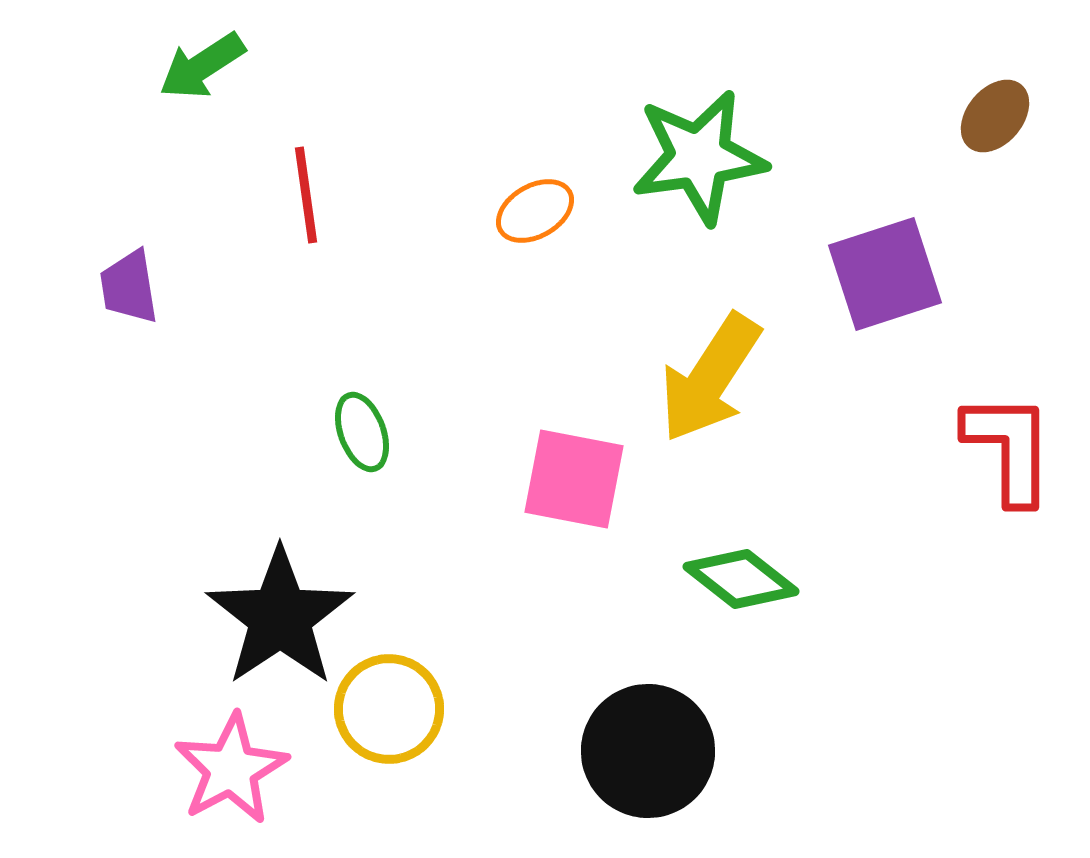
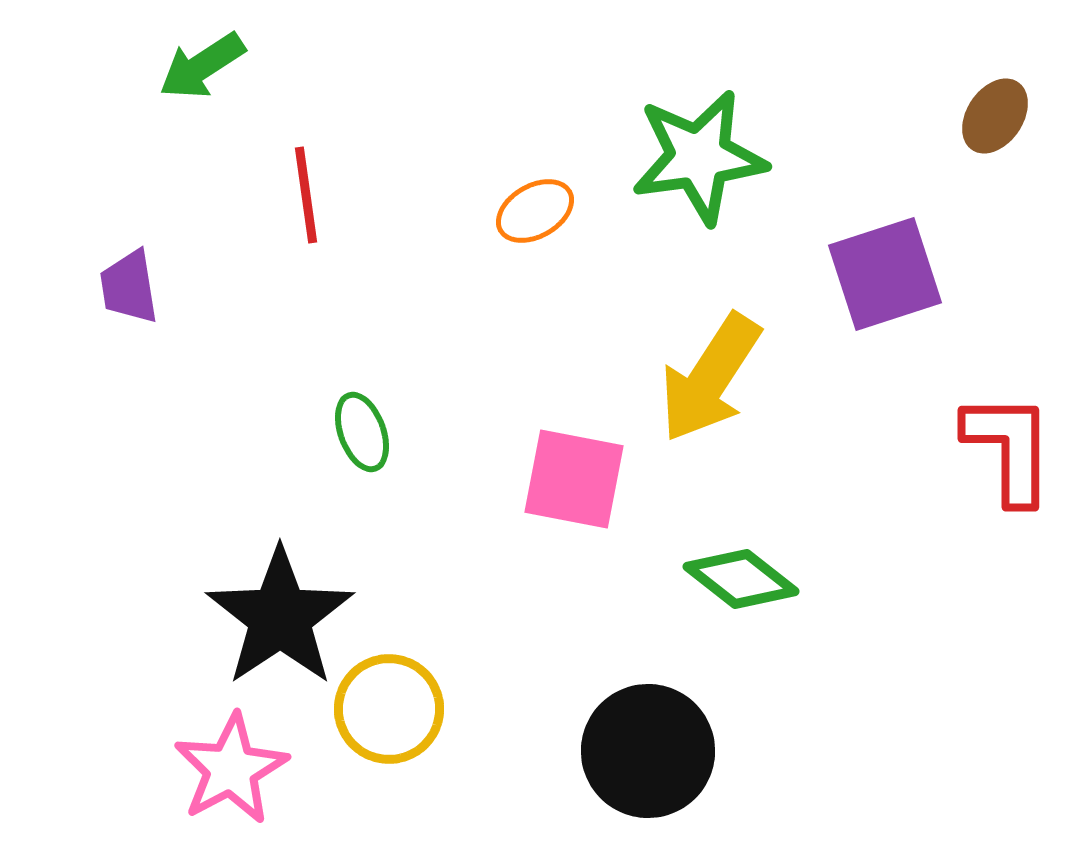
brown ellipse: rotated 6 degrees counterclockwise
